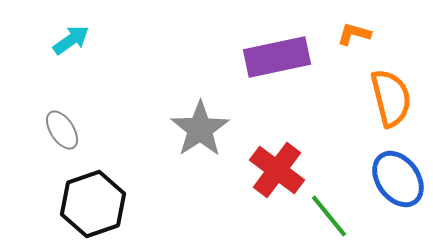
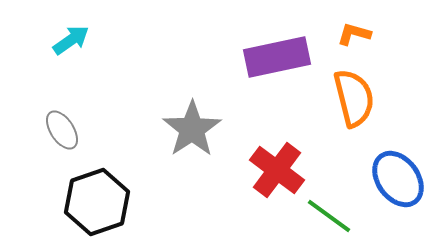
orange semicircle: moved 37 px left
gray star: moved 8 px left
black hexagon: moved 4 px right, 2 px up
green line: rotated 15 degrees counterclockwise
